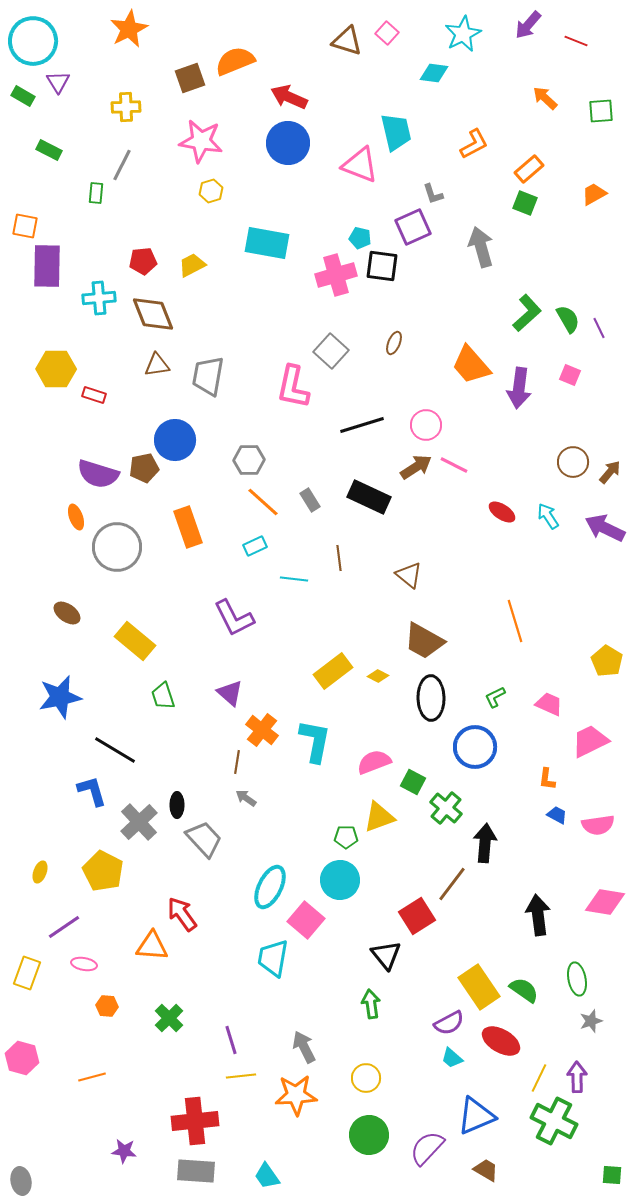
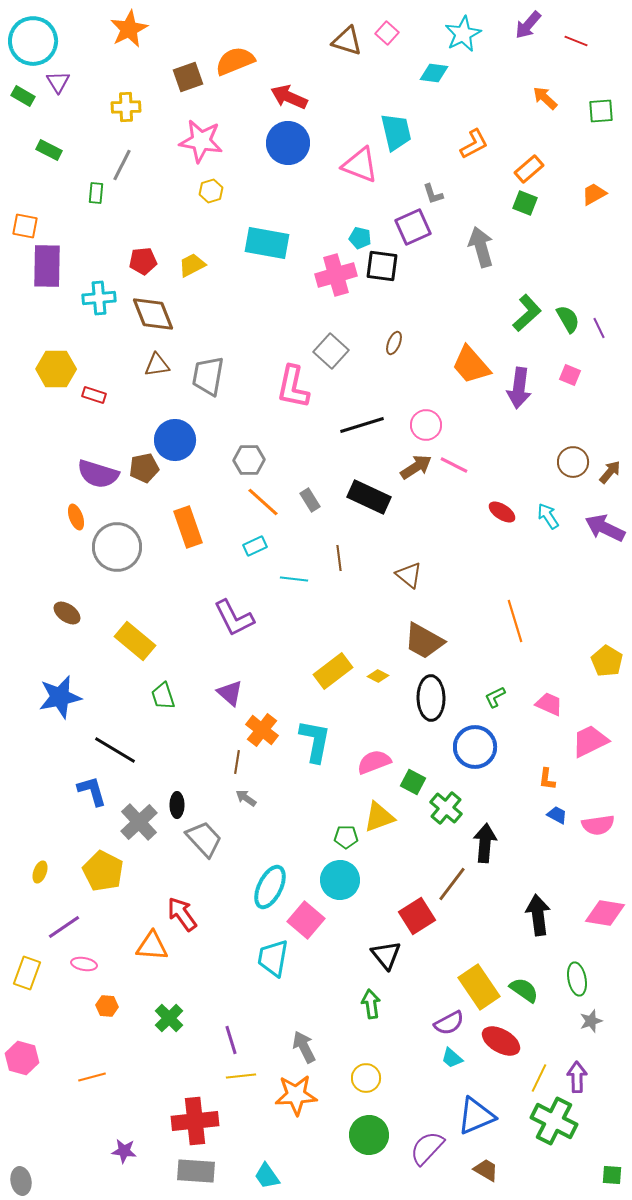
brown square at (190, 78): moved 2 px left, 1 px up
pink diamond at (605, 902): moved 11 px down
